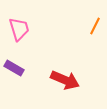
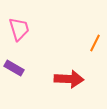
orange line: moved 17 px down
red arrow: moved 4 px right, 1 px up; rotated 20 degrees counterclockwise
